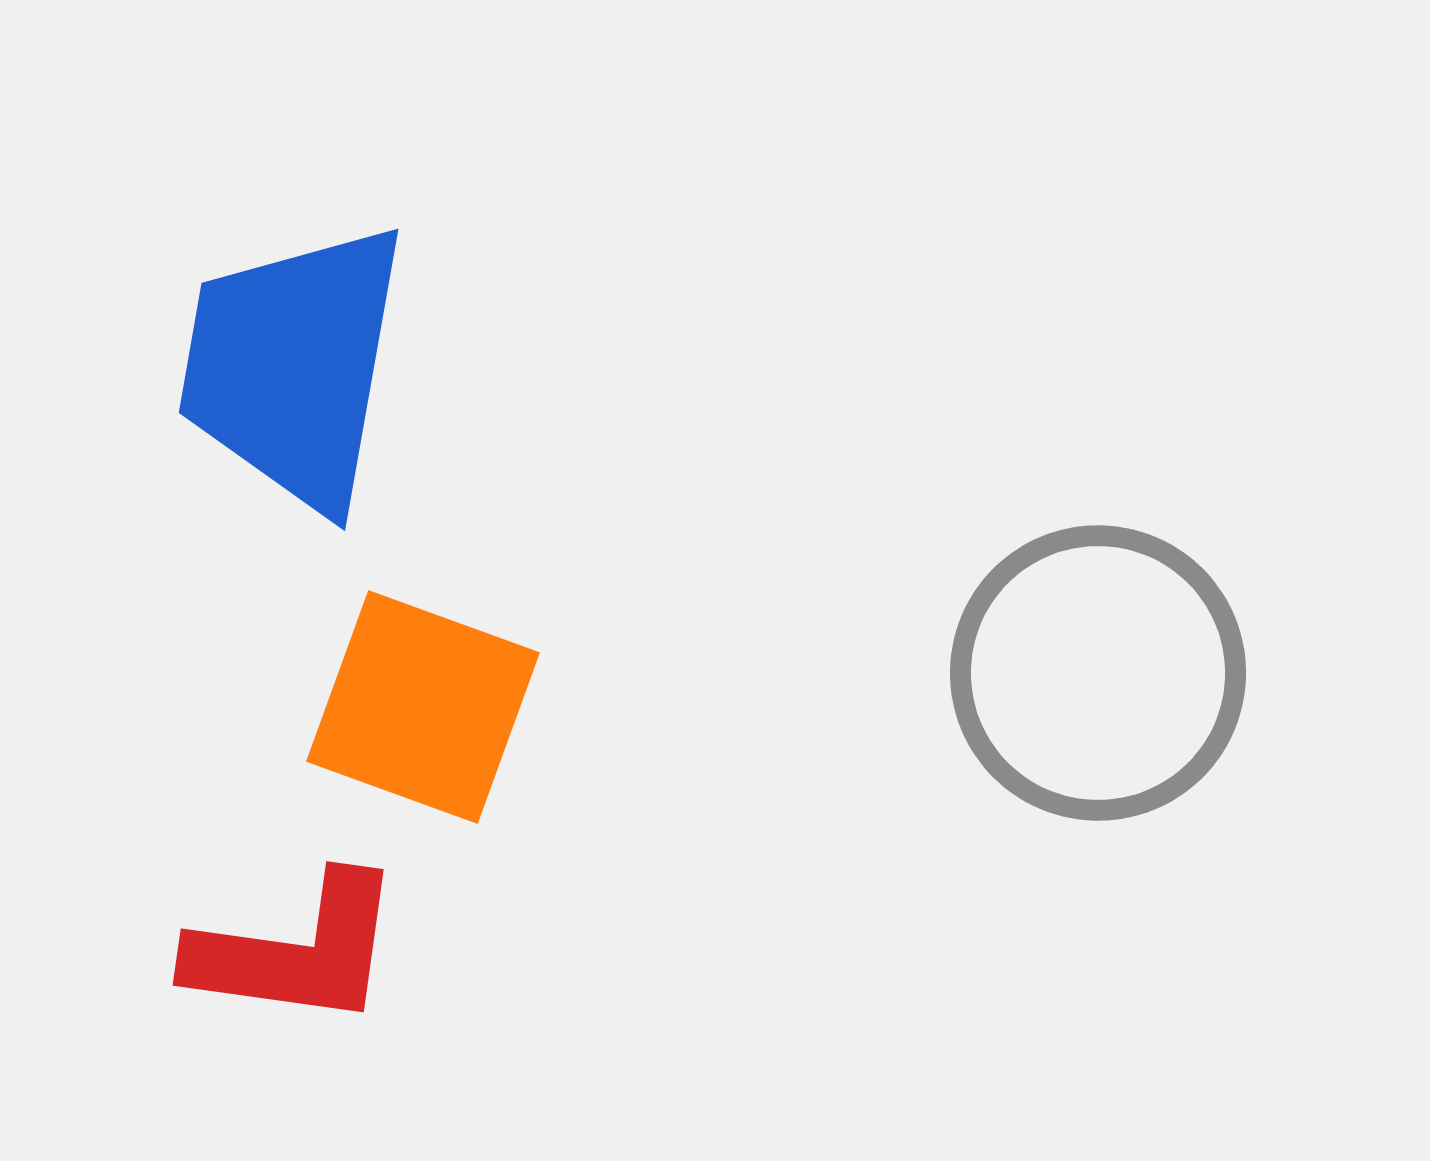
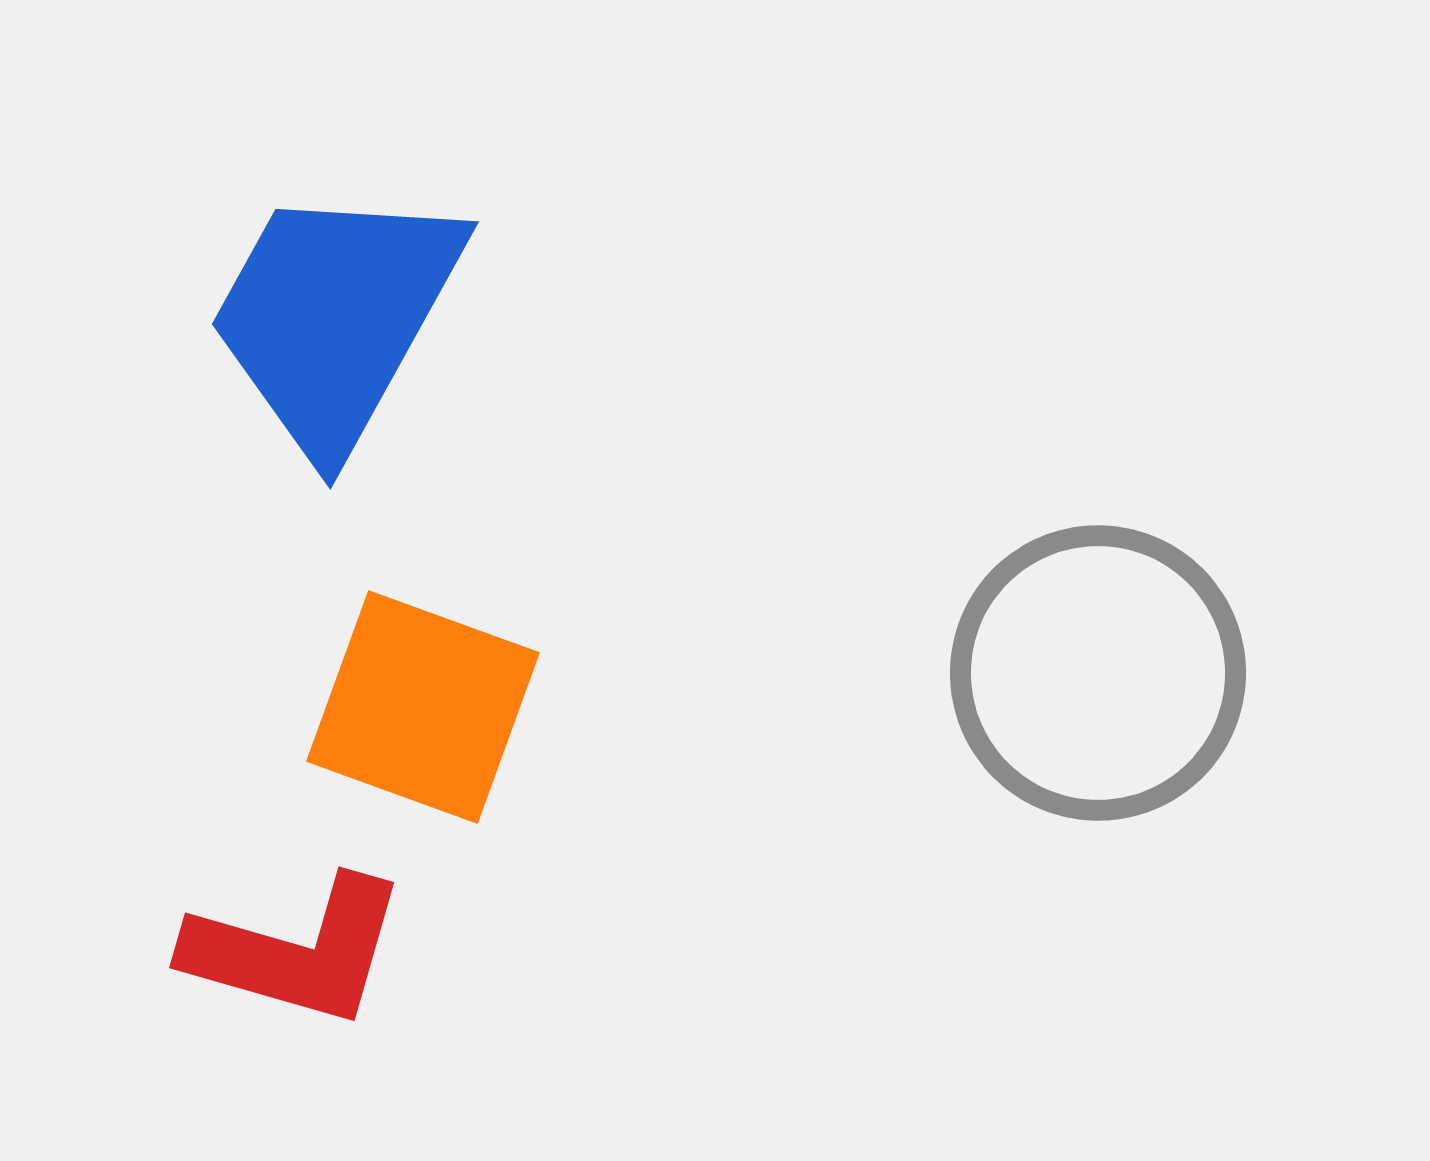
blue trapezoid: moved 42 px right, 49 px up; rotated 19 degrees clockwise
red L-shape: rotated 8 degrees clockwise
